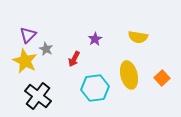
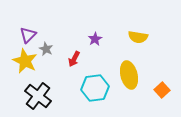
orange square: moved 12 px down
